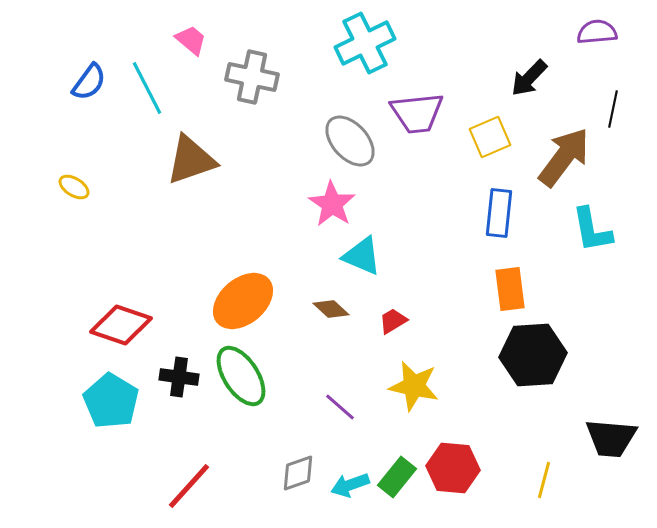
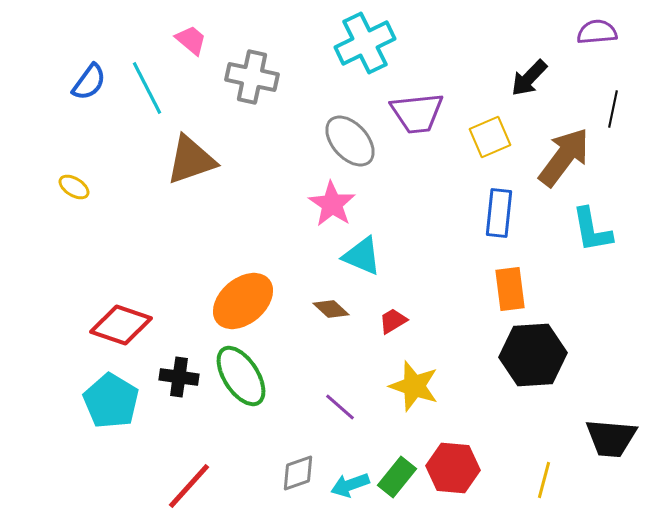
yellow star: rotated 6 degrees clockwise
